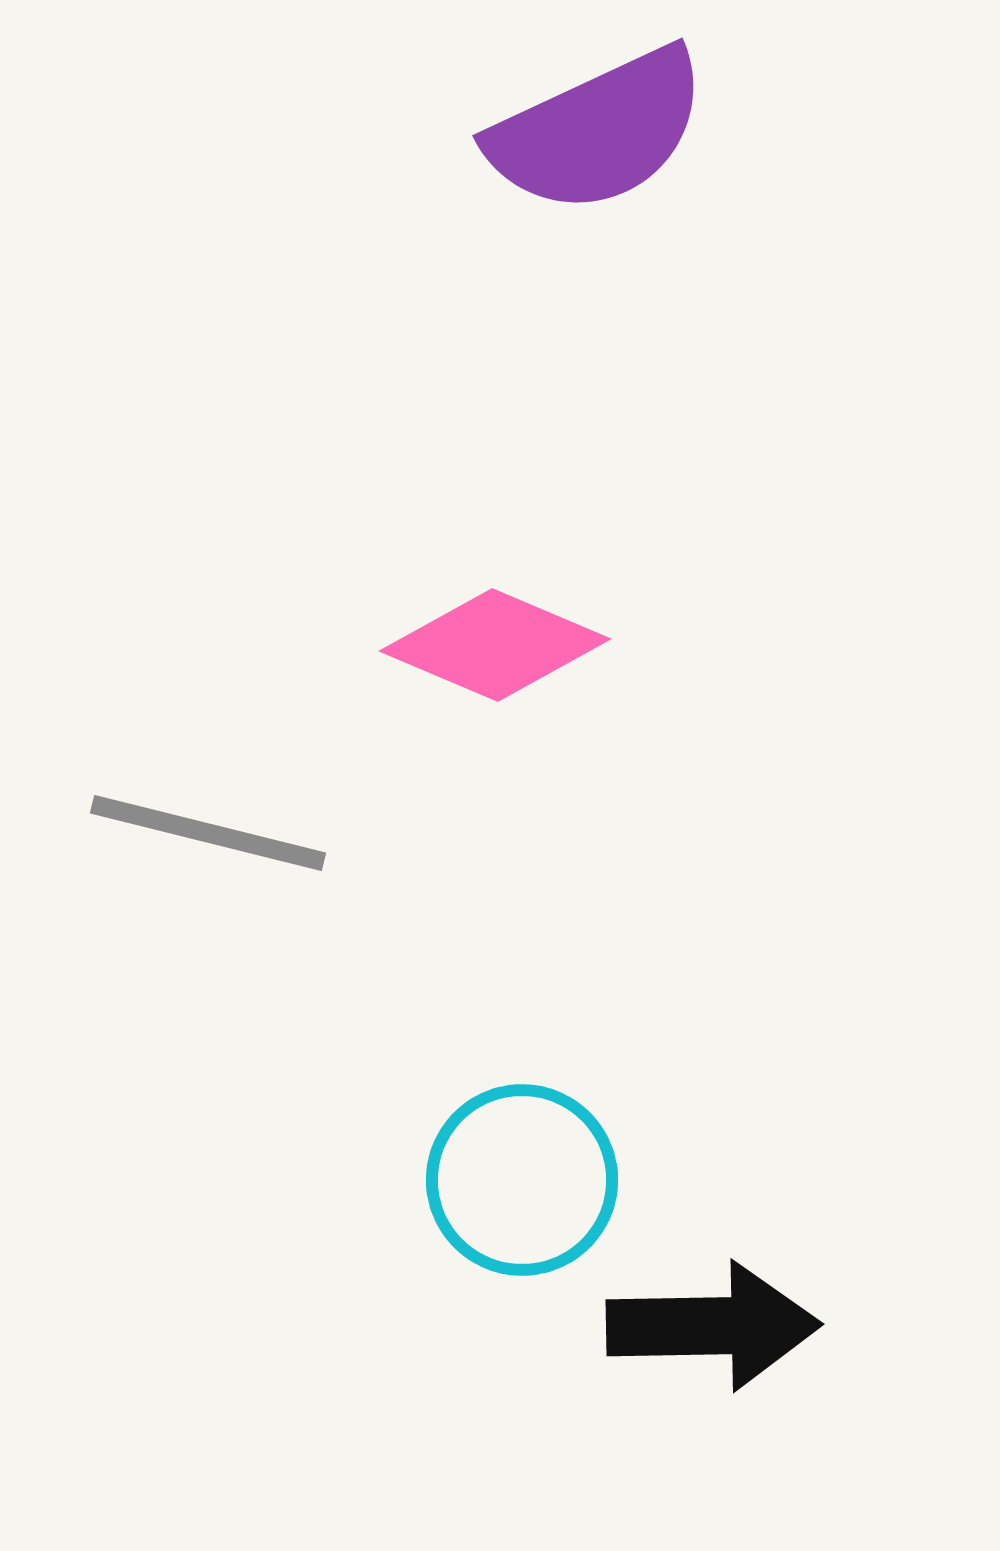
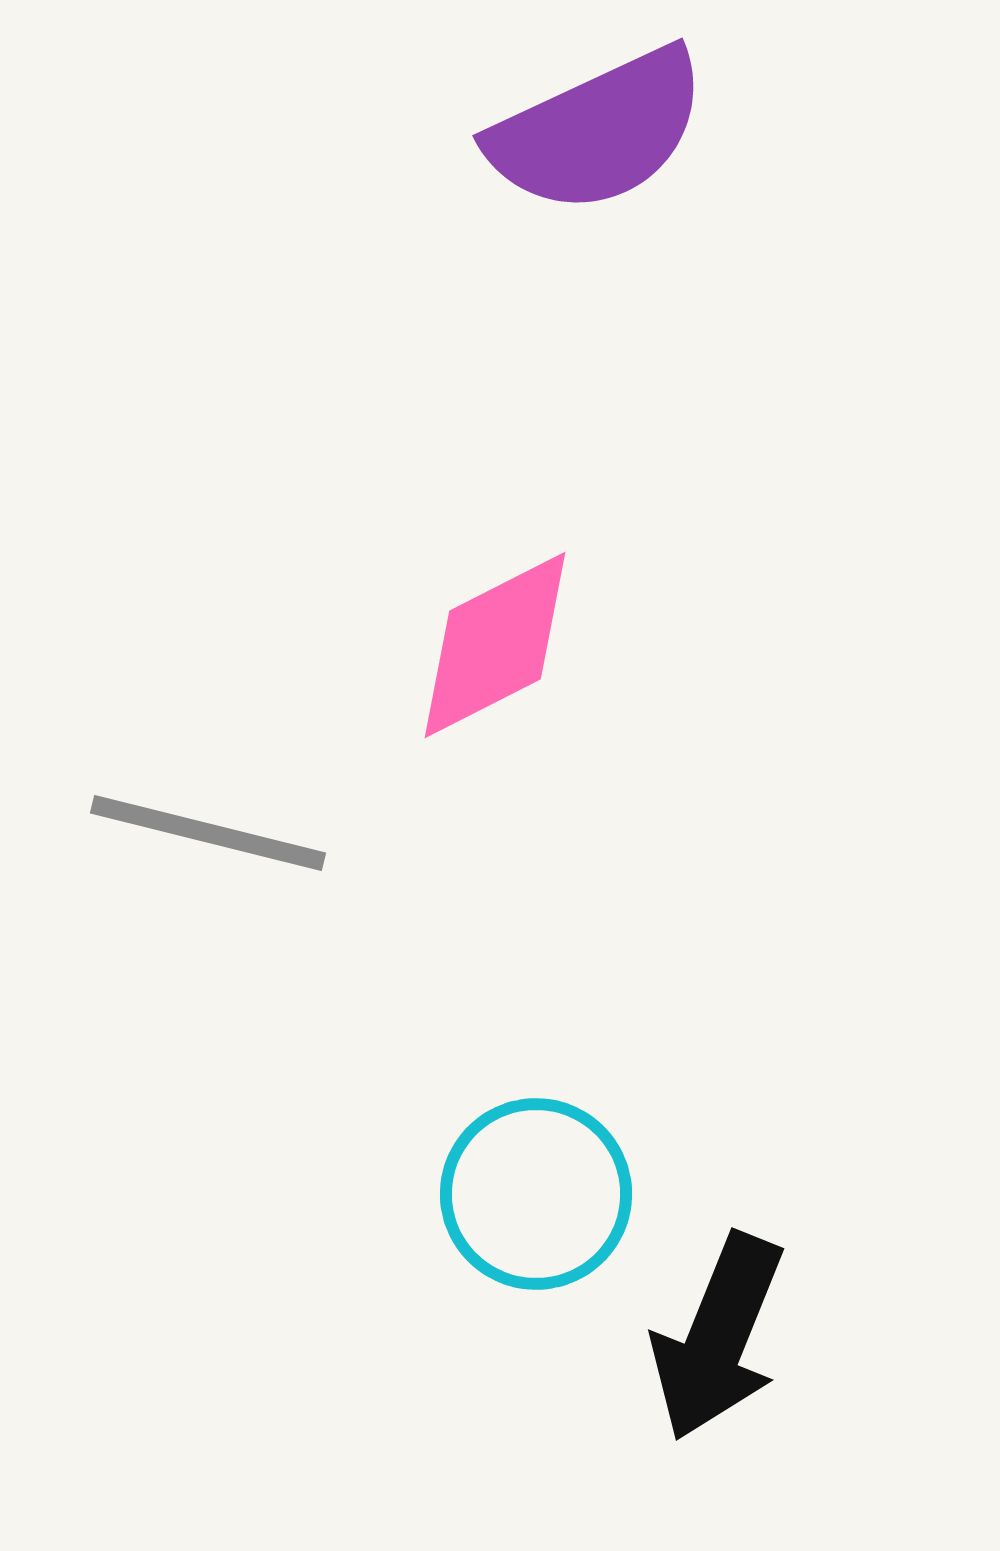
pink diamond: rotated 50 degrees counterclockwise
cyan circle: moved 14 px right, 14 px down
black arrow: moved 5 px right, 11 px down; rotated 113 degrees clockwise
